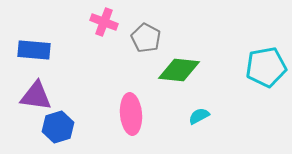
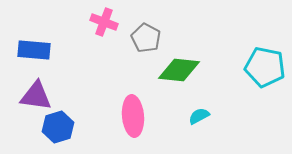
cyan pentagon: moved 1 px left; rotated 21 degrees clockwise
pink ellipse: moved 2 px right, 2 px down
